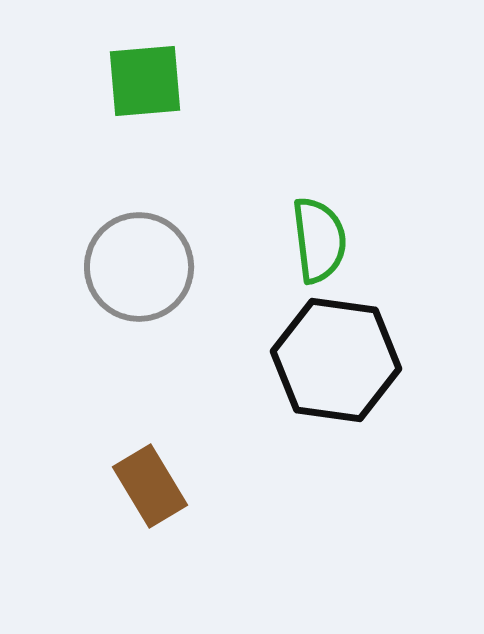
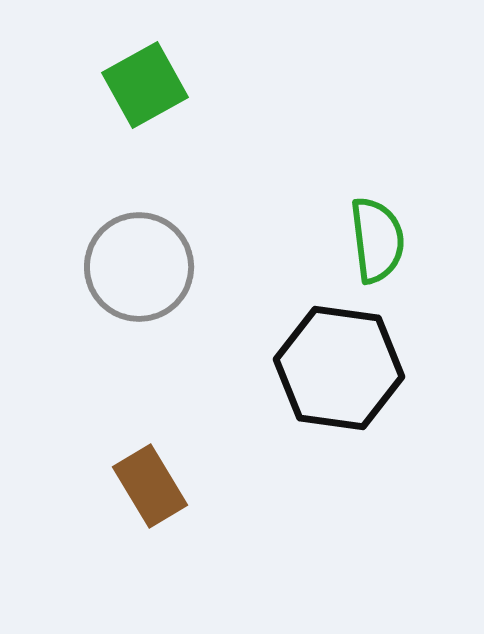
green square: moved 4 px down; rotated 24 degrees counterclockwise
green semicircle: moved 58 px right
black hexagon: moved 3 px right, 8 px down
